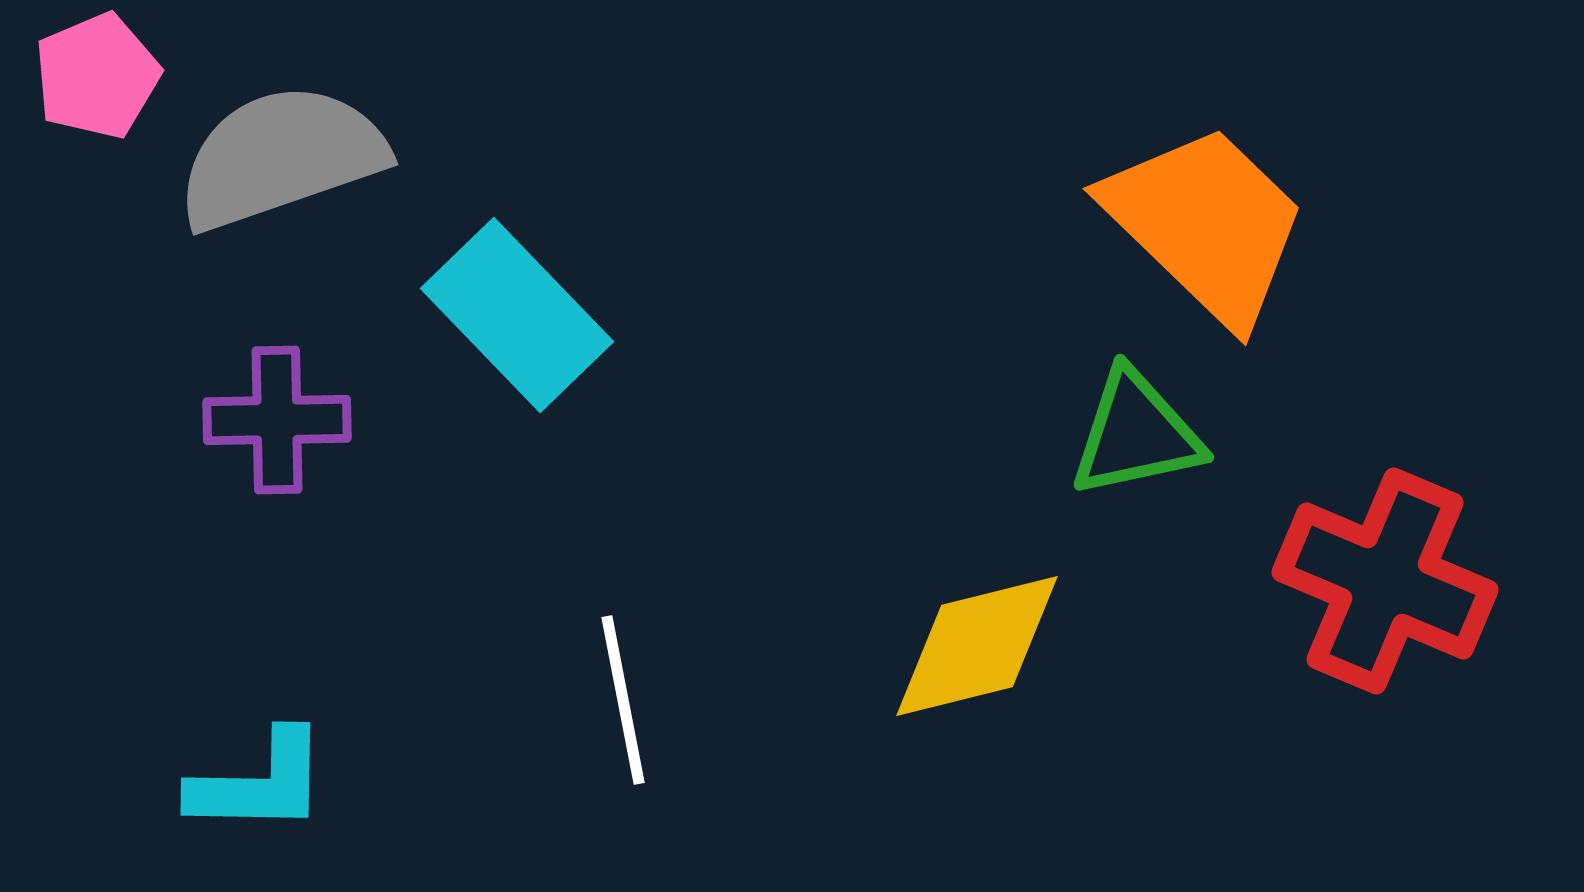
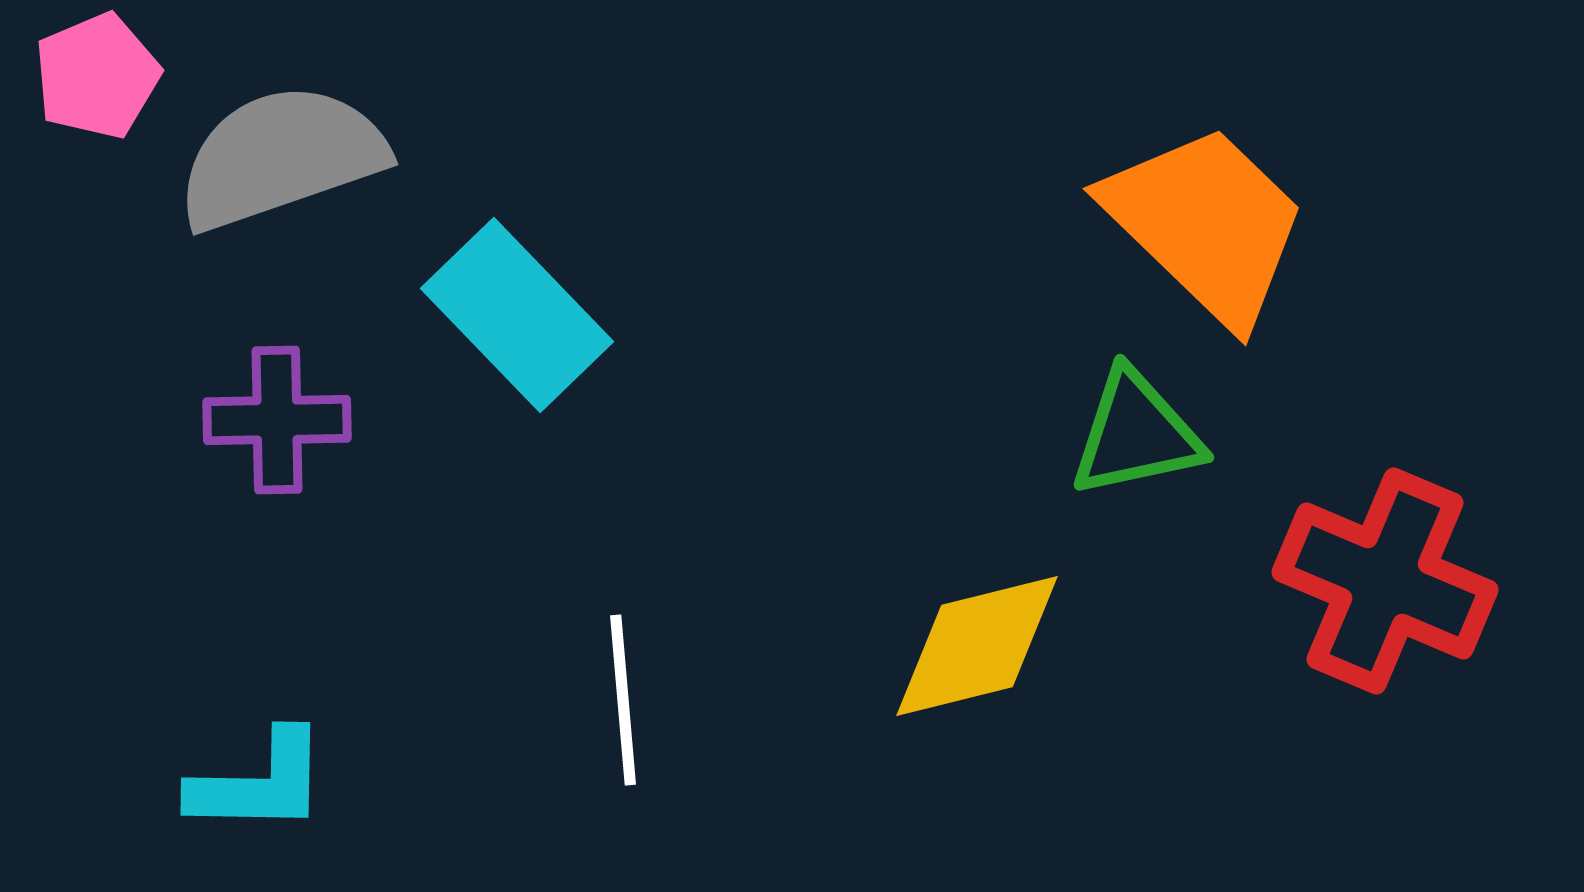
white line: rotated 6 degrees clockwise
